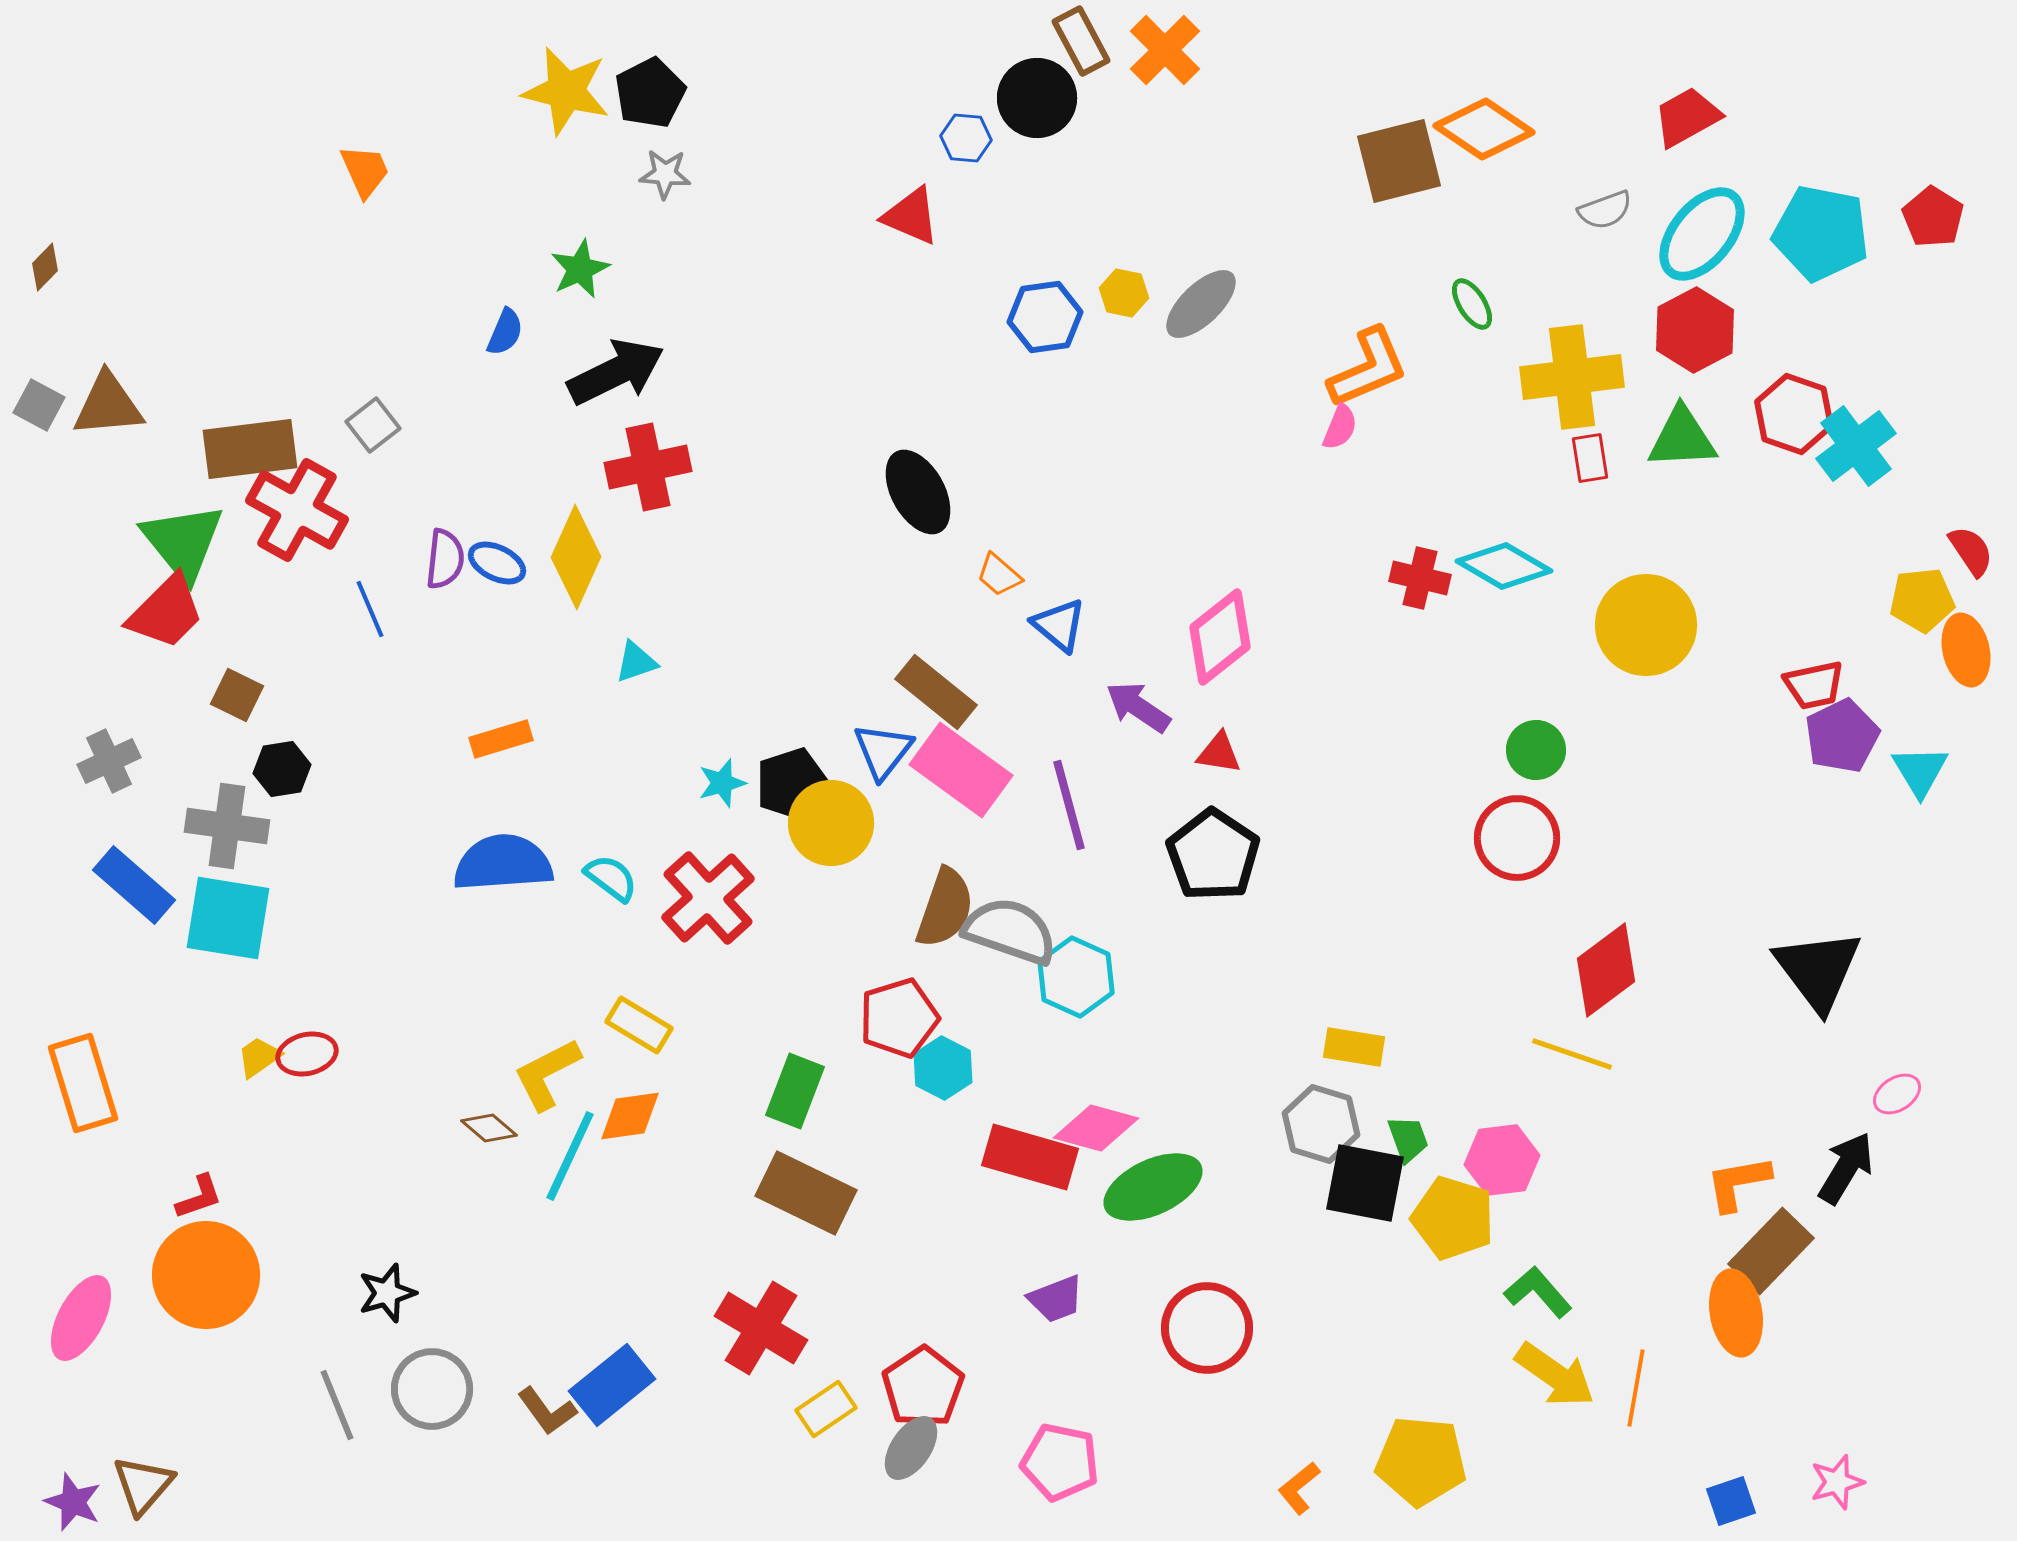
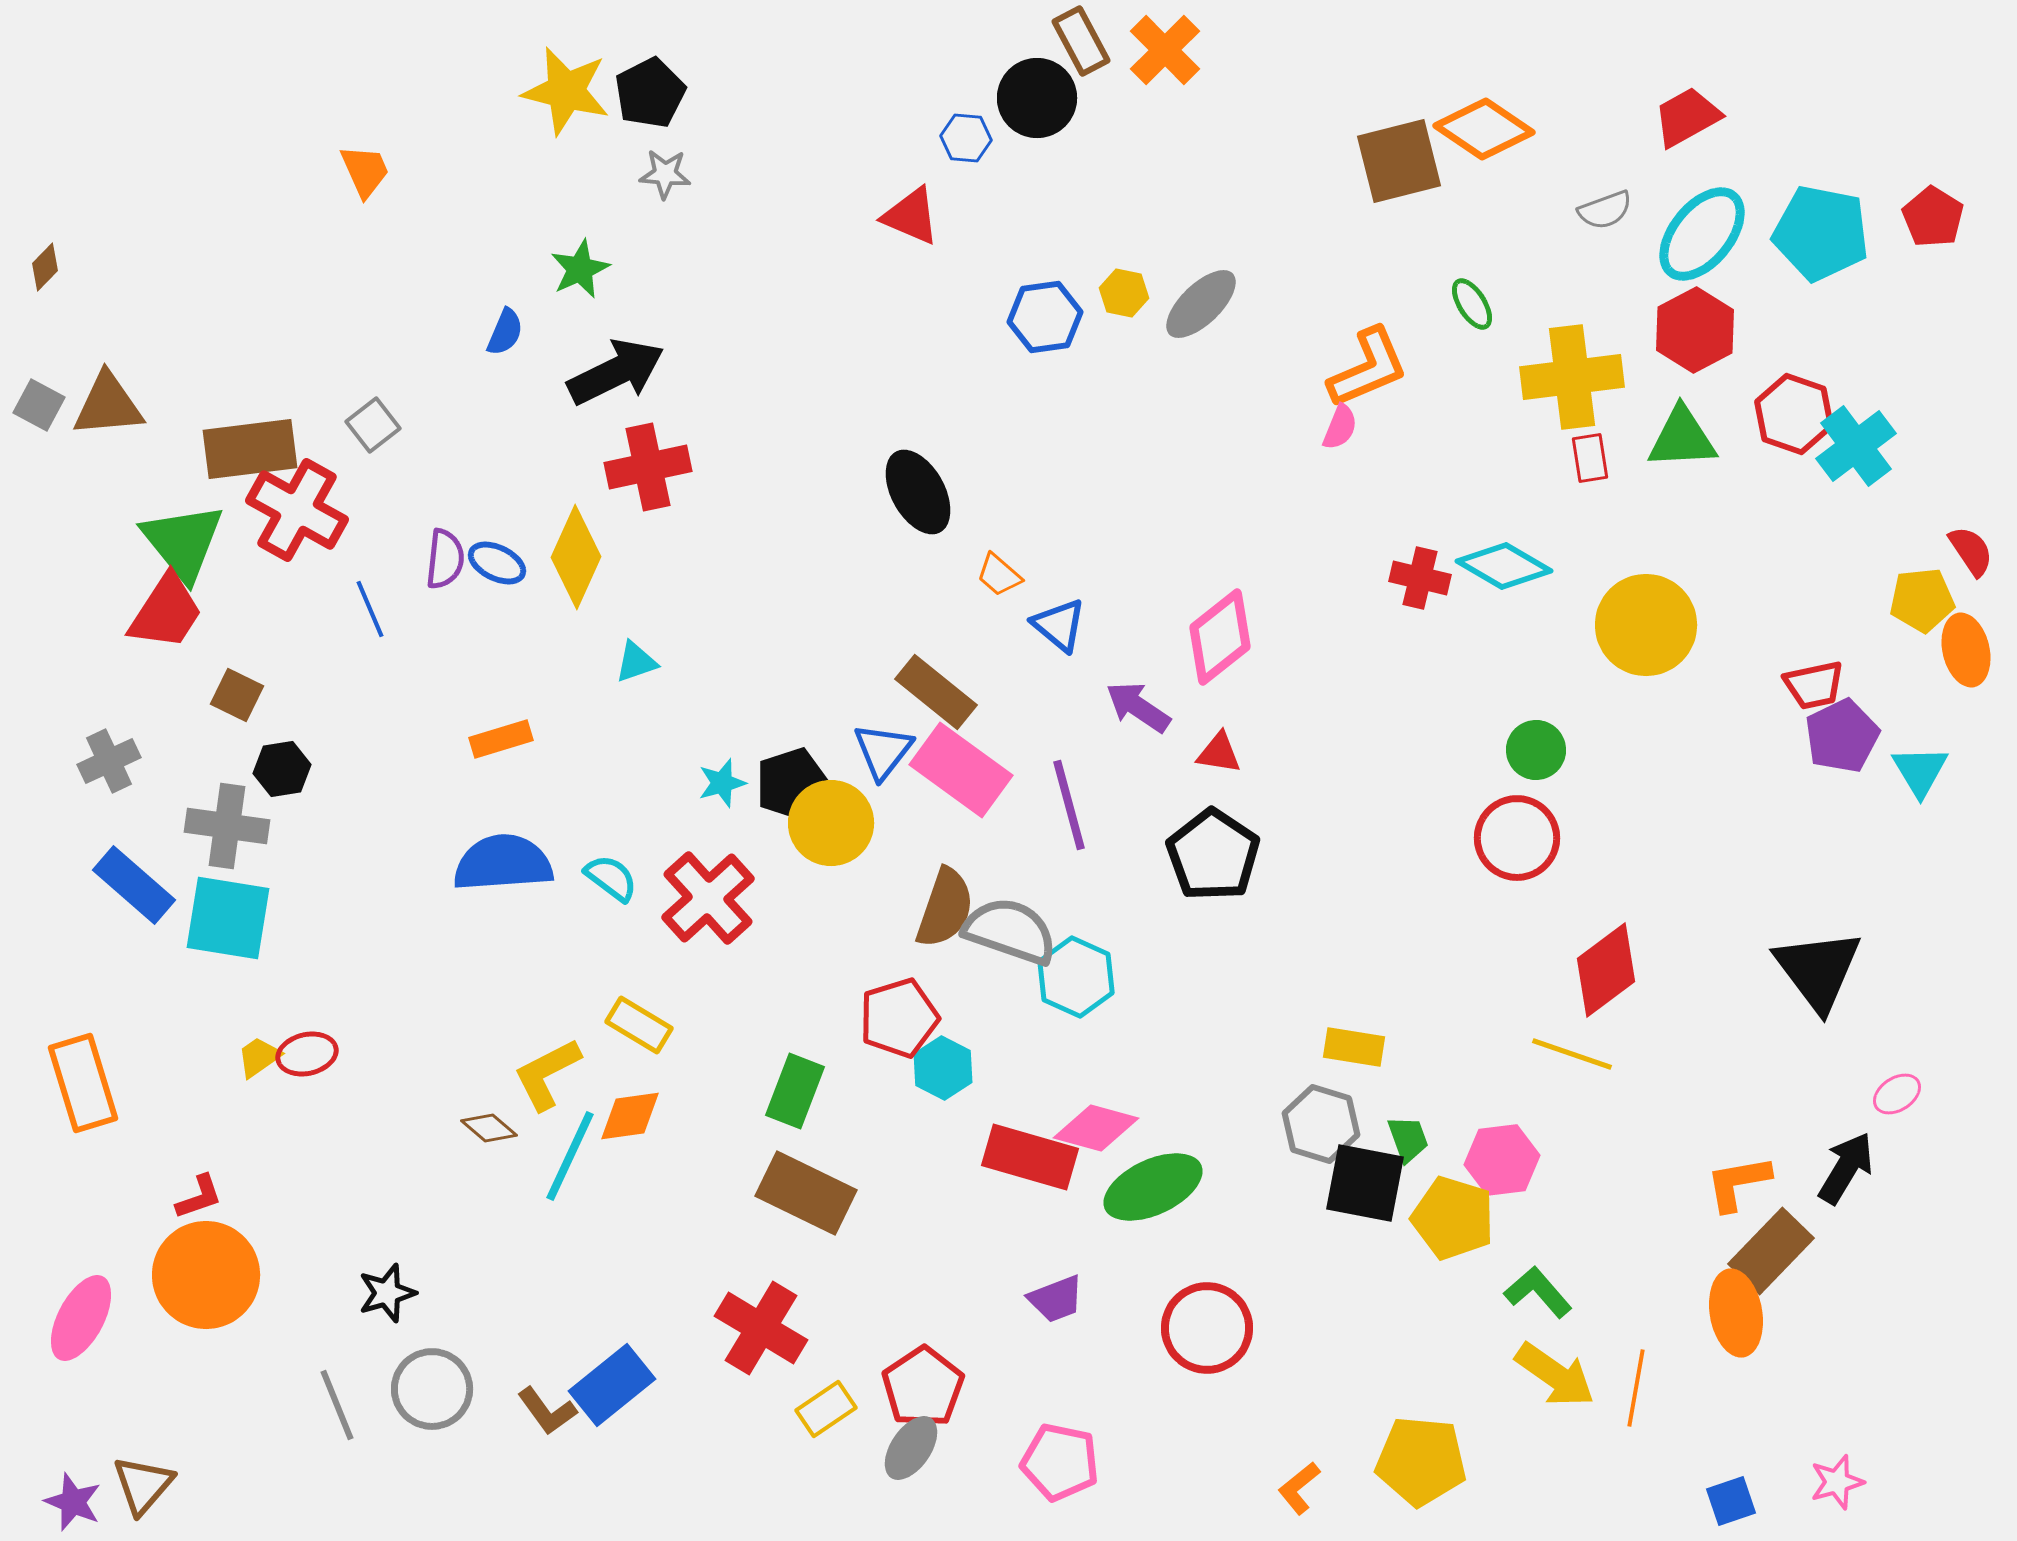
red trapezoid at (166, 612): rotated 12 degrees counterclockwise
